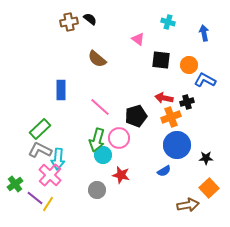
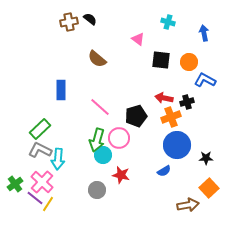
orange circle: moved 3 px up
pink cross: moved 8 px left, 7 px down
